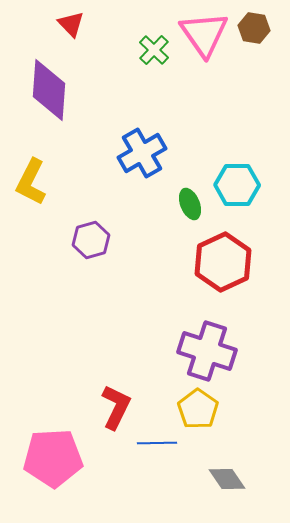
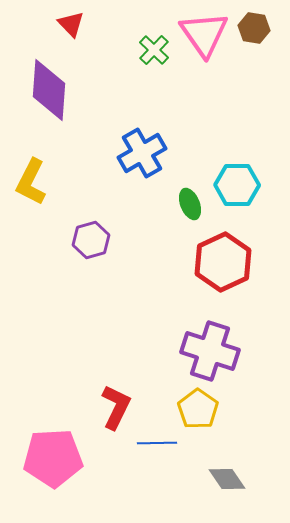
purple cross: moved 3 px right
